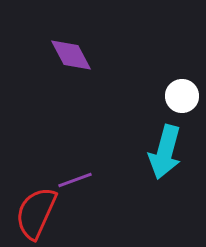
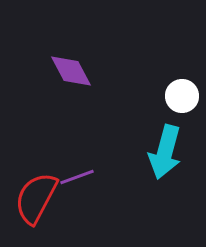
purple diamond: moved 16 px down
purple line: moved 2 px right, 3 px up
red semicircle: moved 15 px up; rotated 4 degrees clockwise
